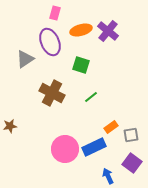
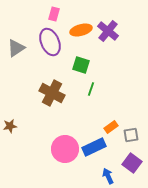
pink rectangle: moved 1 px left, 1 px down
gray triangle: moved 9 px left, 11 px up
green line: moved 8 px up; rotated 32 degrees counterclockwise
